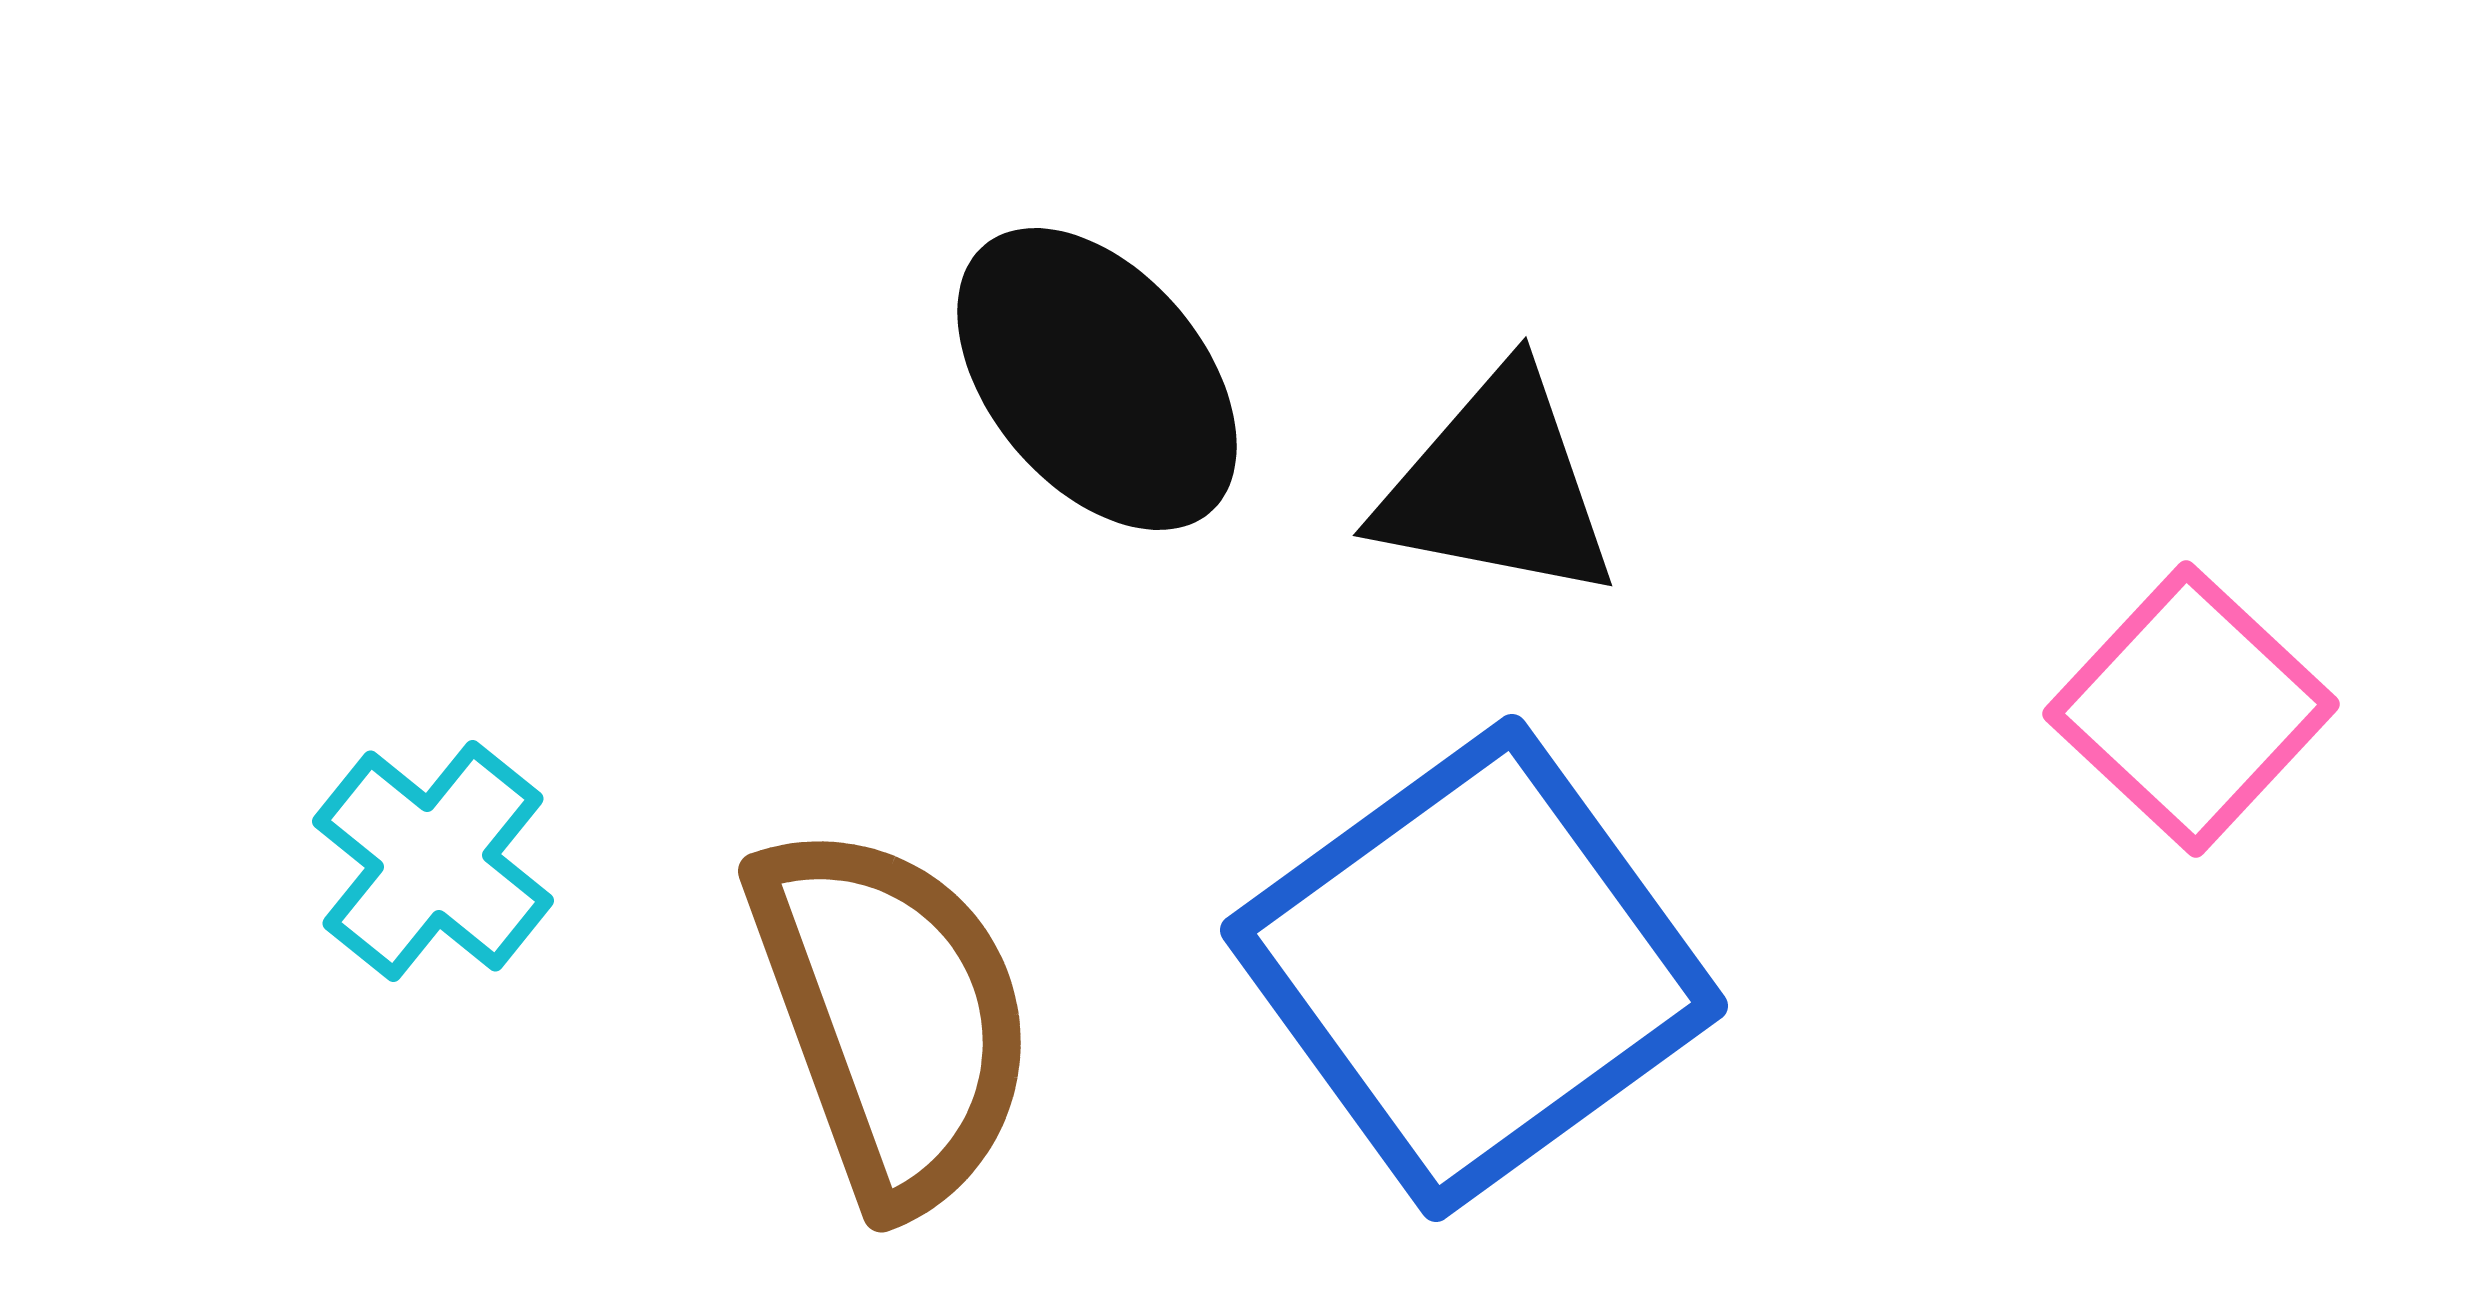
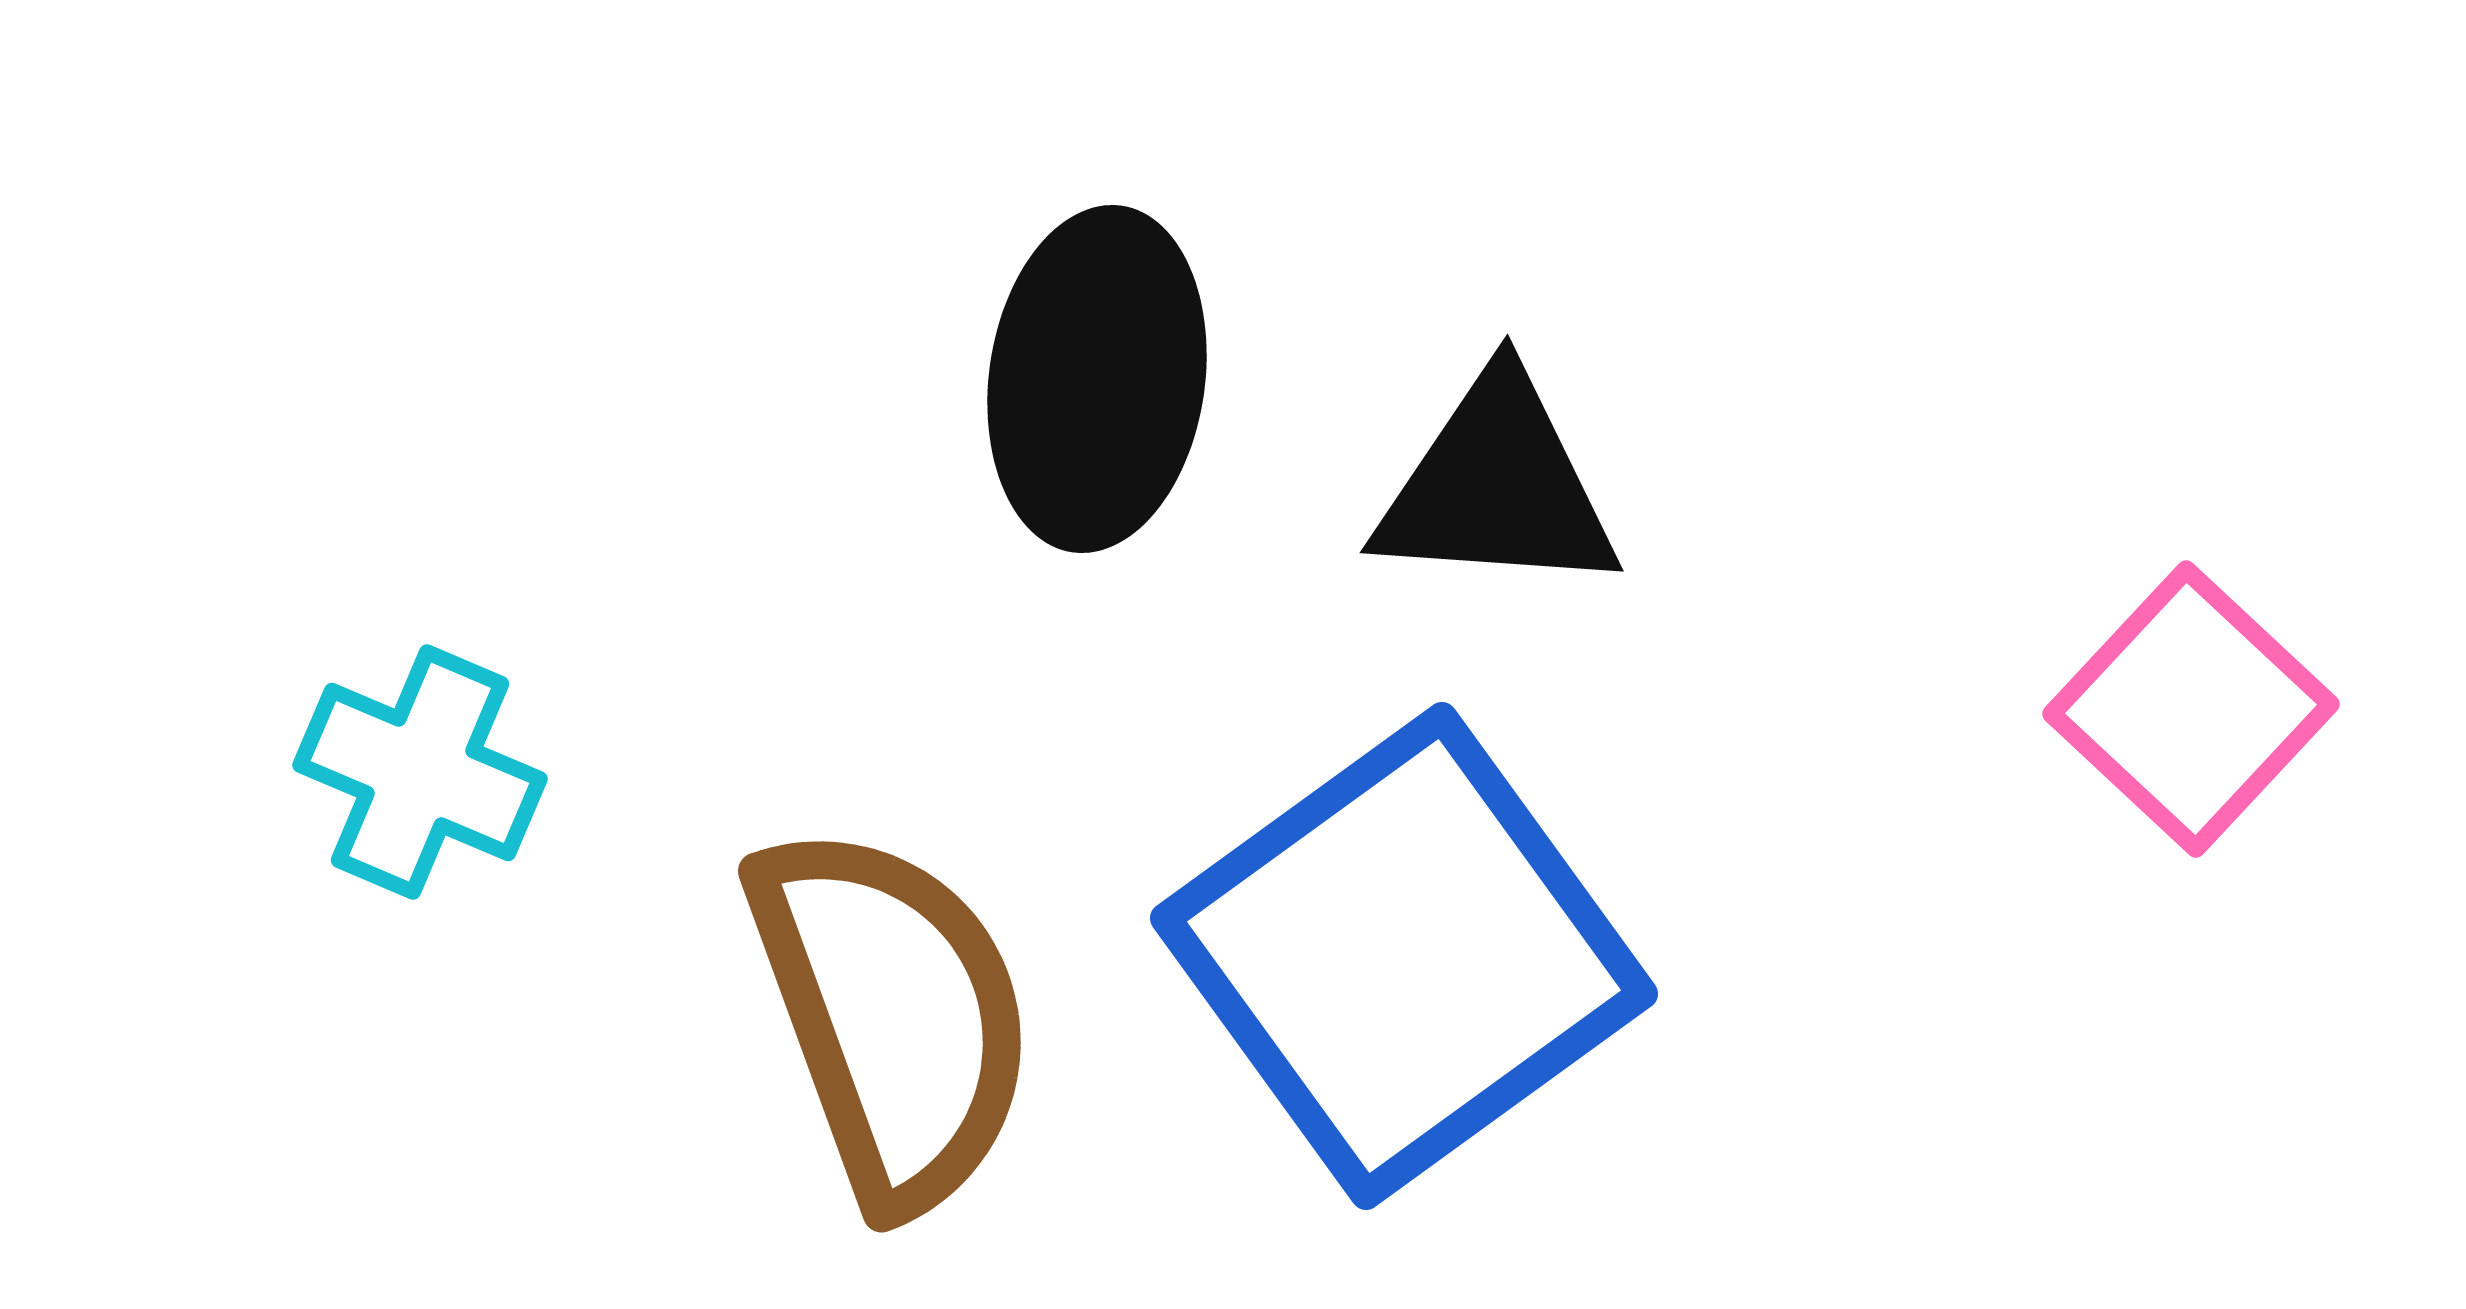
black ellipse: rotated 48 degrees clockwise
black triangle: rotated 7 degrees counterclockwise
cyan cross: moved 13 px left, 89 px up; rotated 16 degrees counterclockwise
blue square: moved 70 px left, 12 px up
